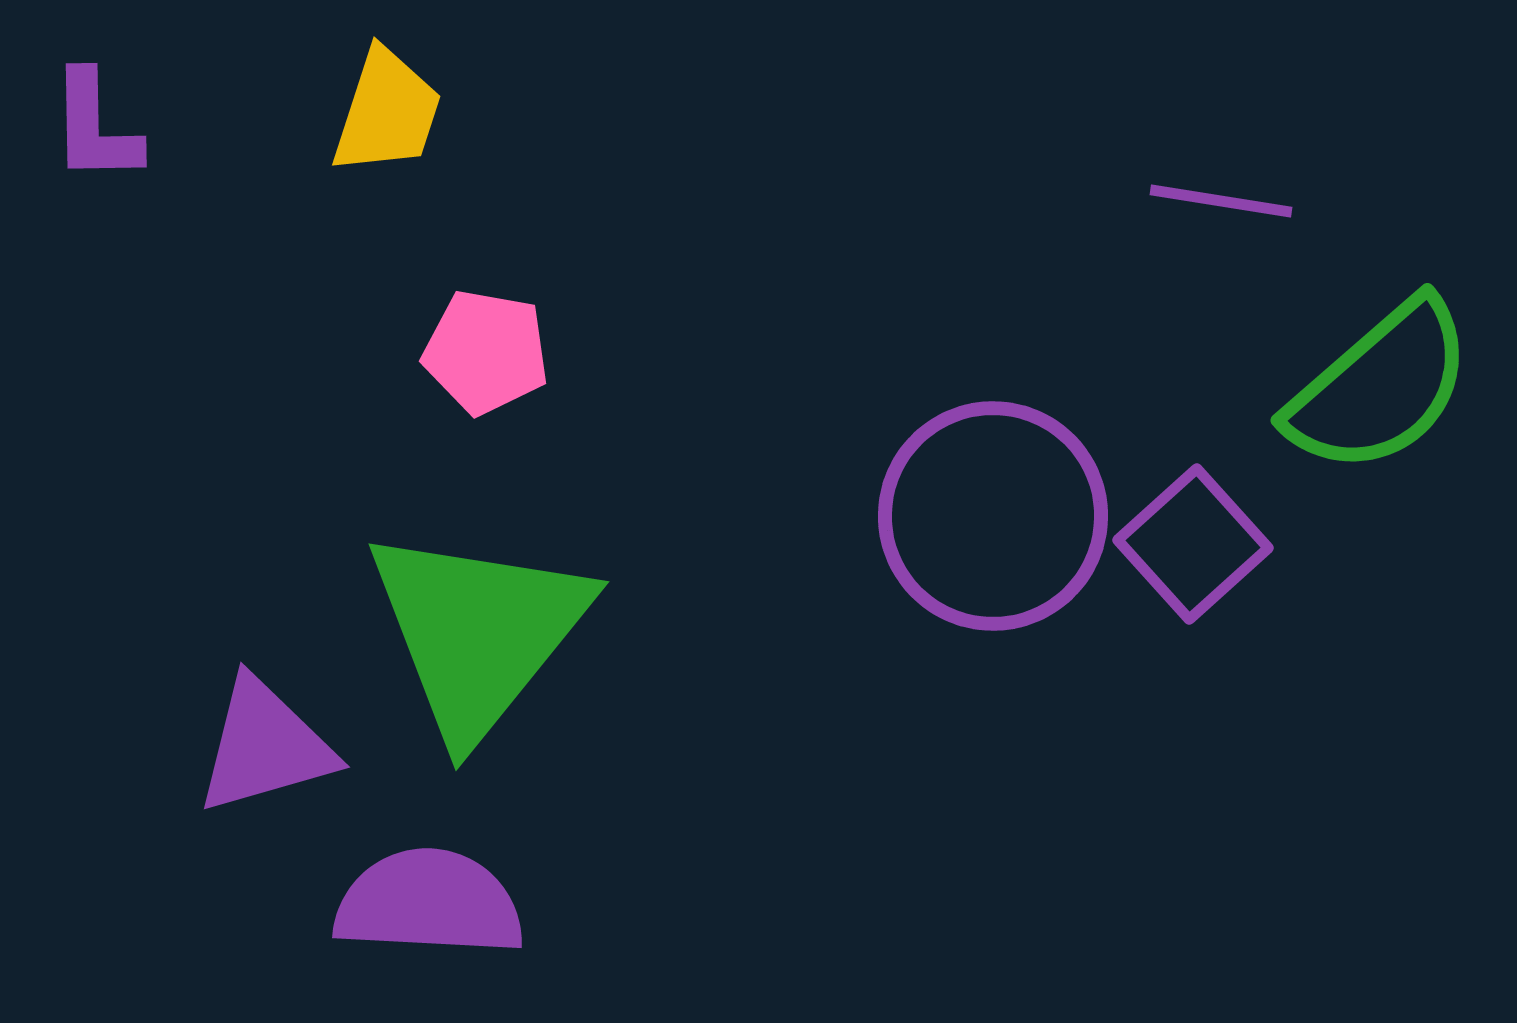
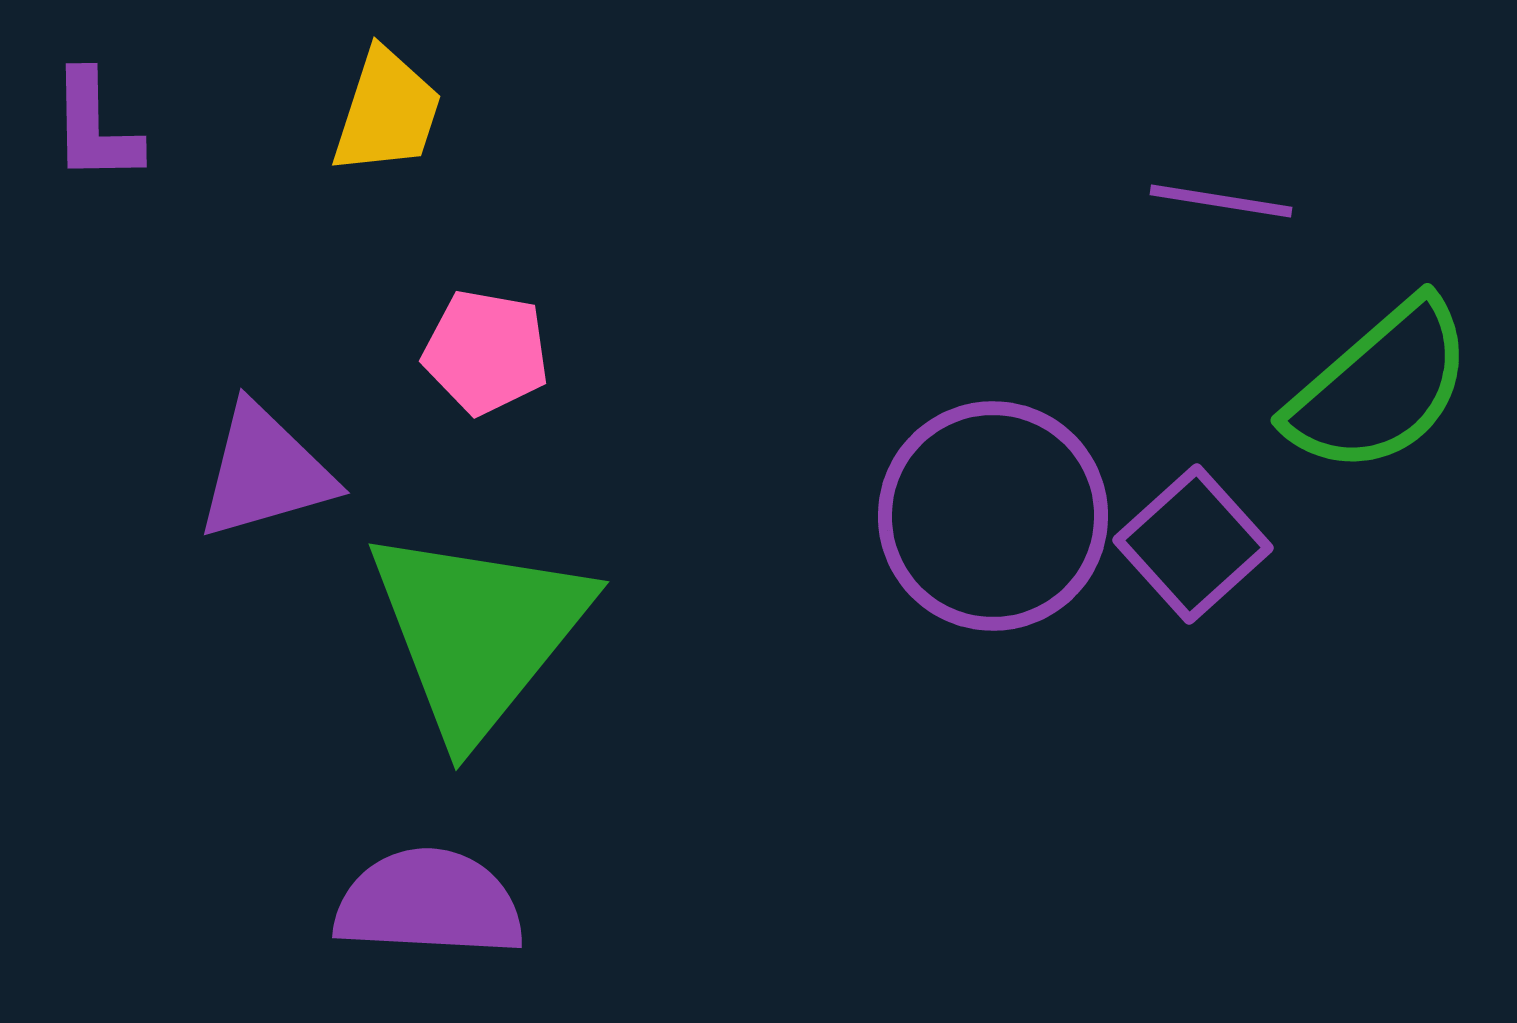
purple triangle: moved 274 px up
